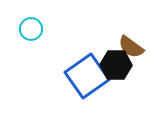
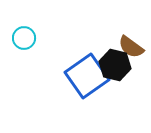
cyan circle: moved 7 px left, 9 px down
black hexagon: moved 1 px left; rotated 12 degrees clockwise
